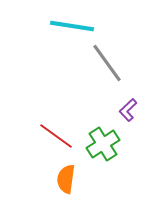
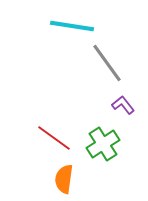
purple L-shape: moved 5 px left, 5 px up; rotated 95 degrees clockwise
red line: moved 2 px left, 2 px down
orange semicircle: moved 2 px left
